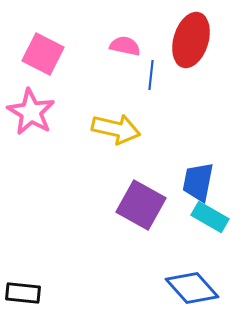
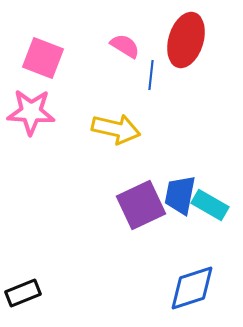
red ellipse: moved 5 px left
pink semicircle: rotated 20 degrees clockwise
pink square: moved 4 px down; rotated 6 degrees counterclockwise
pink star: rotated 27 degrees counterclockwise
blue trapezoid: moved 18 px left, 13 px down
purple square: rotated 36 degrees clockwise
cyan rectangle: moved 12 px up
blue diamond: rotated 66 degrees counterclockwise
black rectangle: rotated 28 degrees counterclockwise
